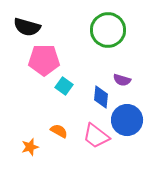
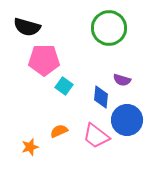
green circle: moved 1 px right, 2 px up
orange semicircle: rotated 54 degrees counterclockwise
